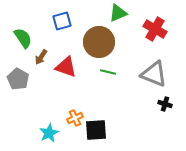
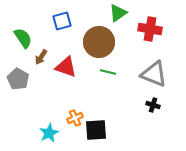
green triangle: rotated 12 degrees counterclockwise
red cross: moved 5 px left; rotated 20 degrees counterclockwise
black cross: moved 12 px left, 1 px down
